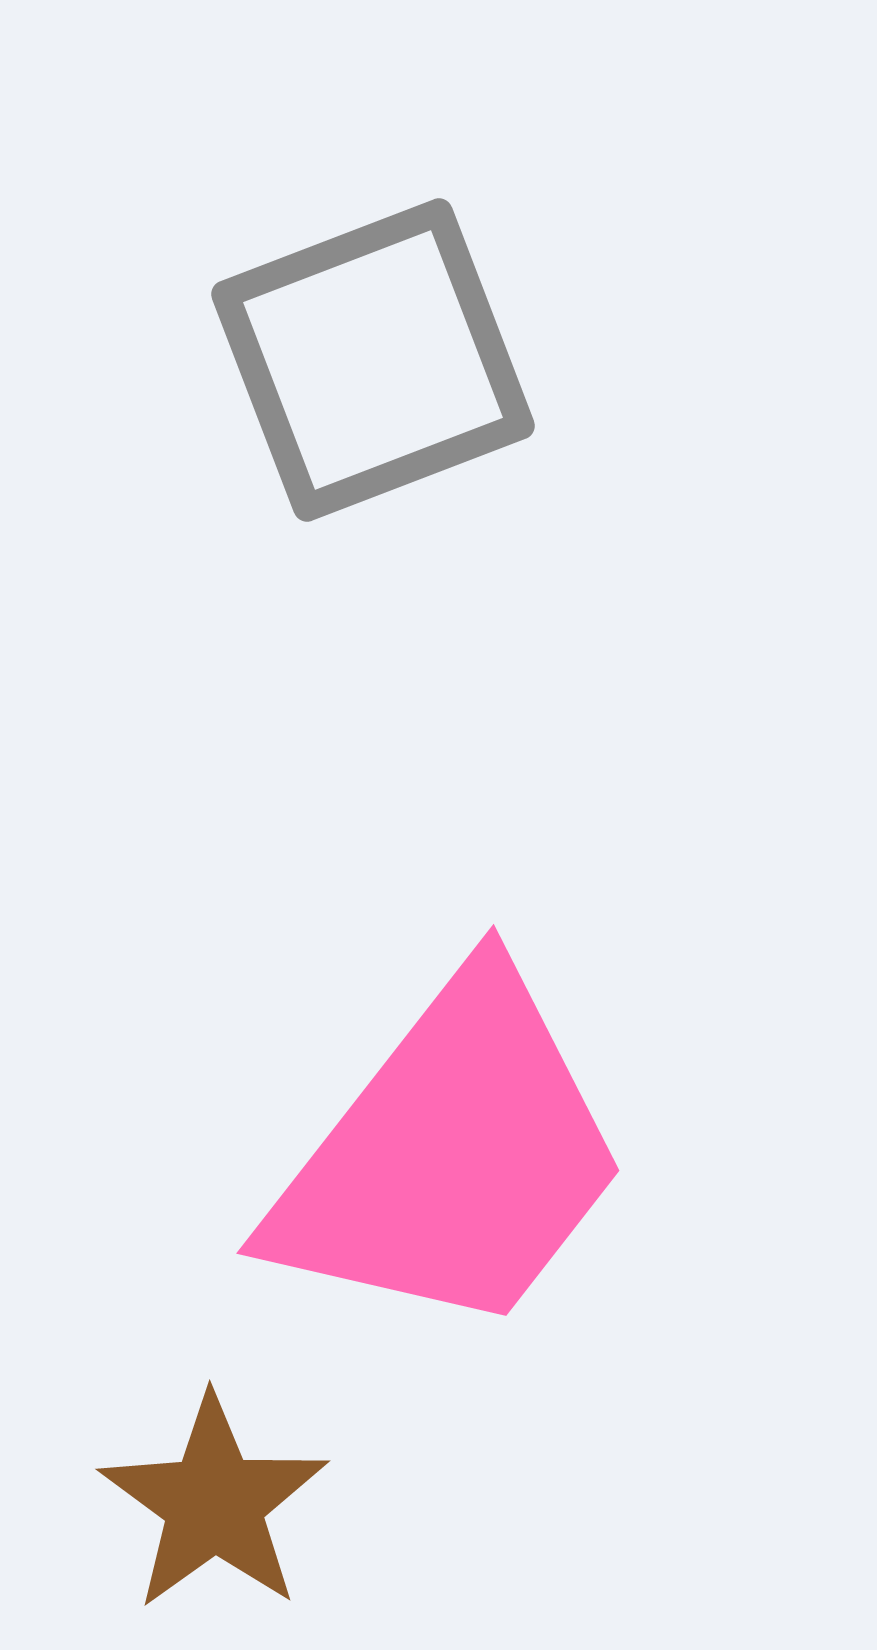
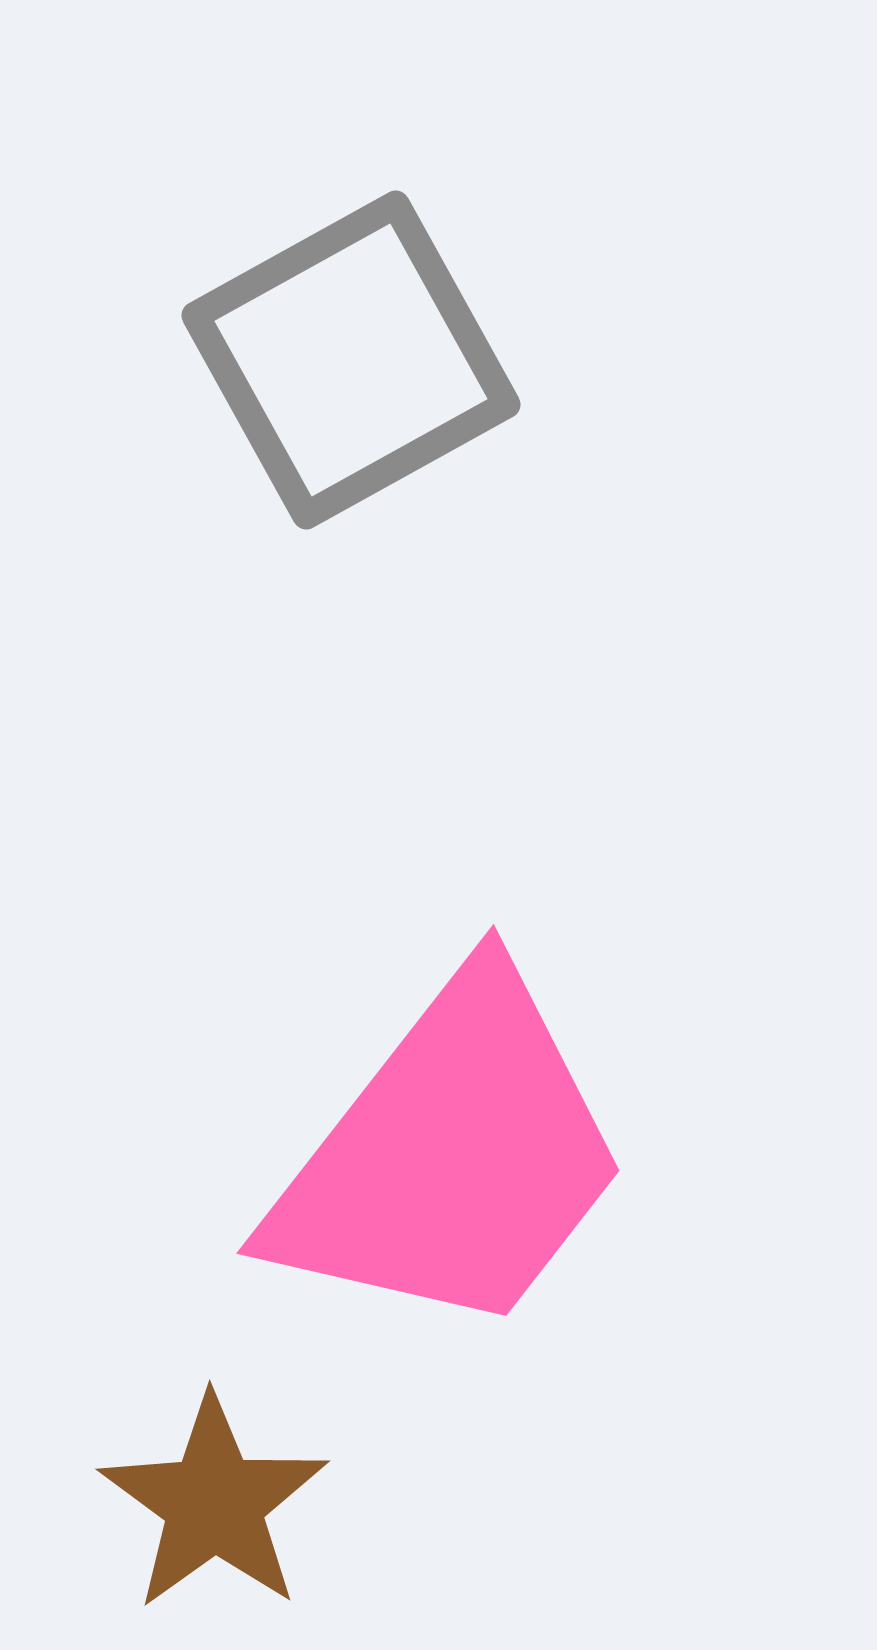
gray square: moved 22 px left; rotated 8 degrees counterclockwise
